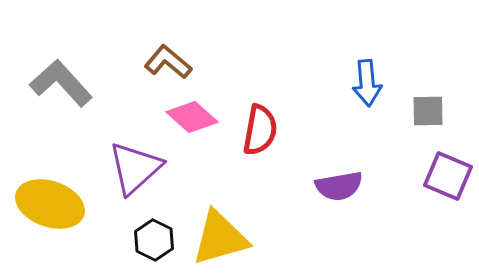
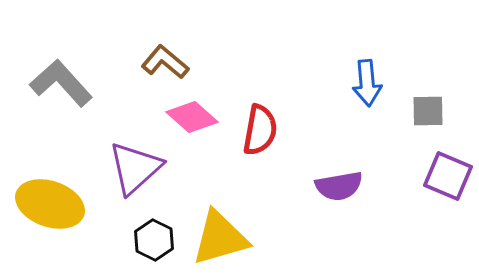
brown L-shape: moved 3 px left
